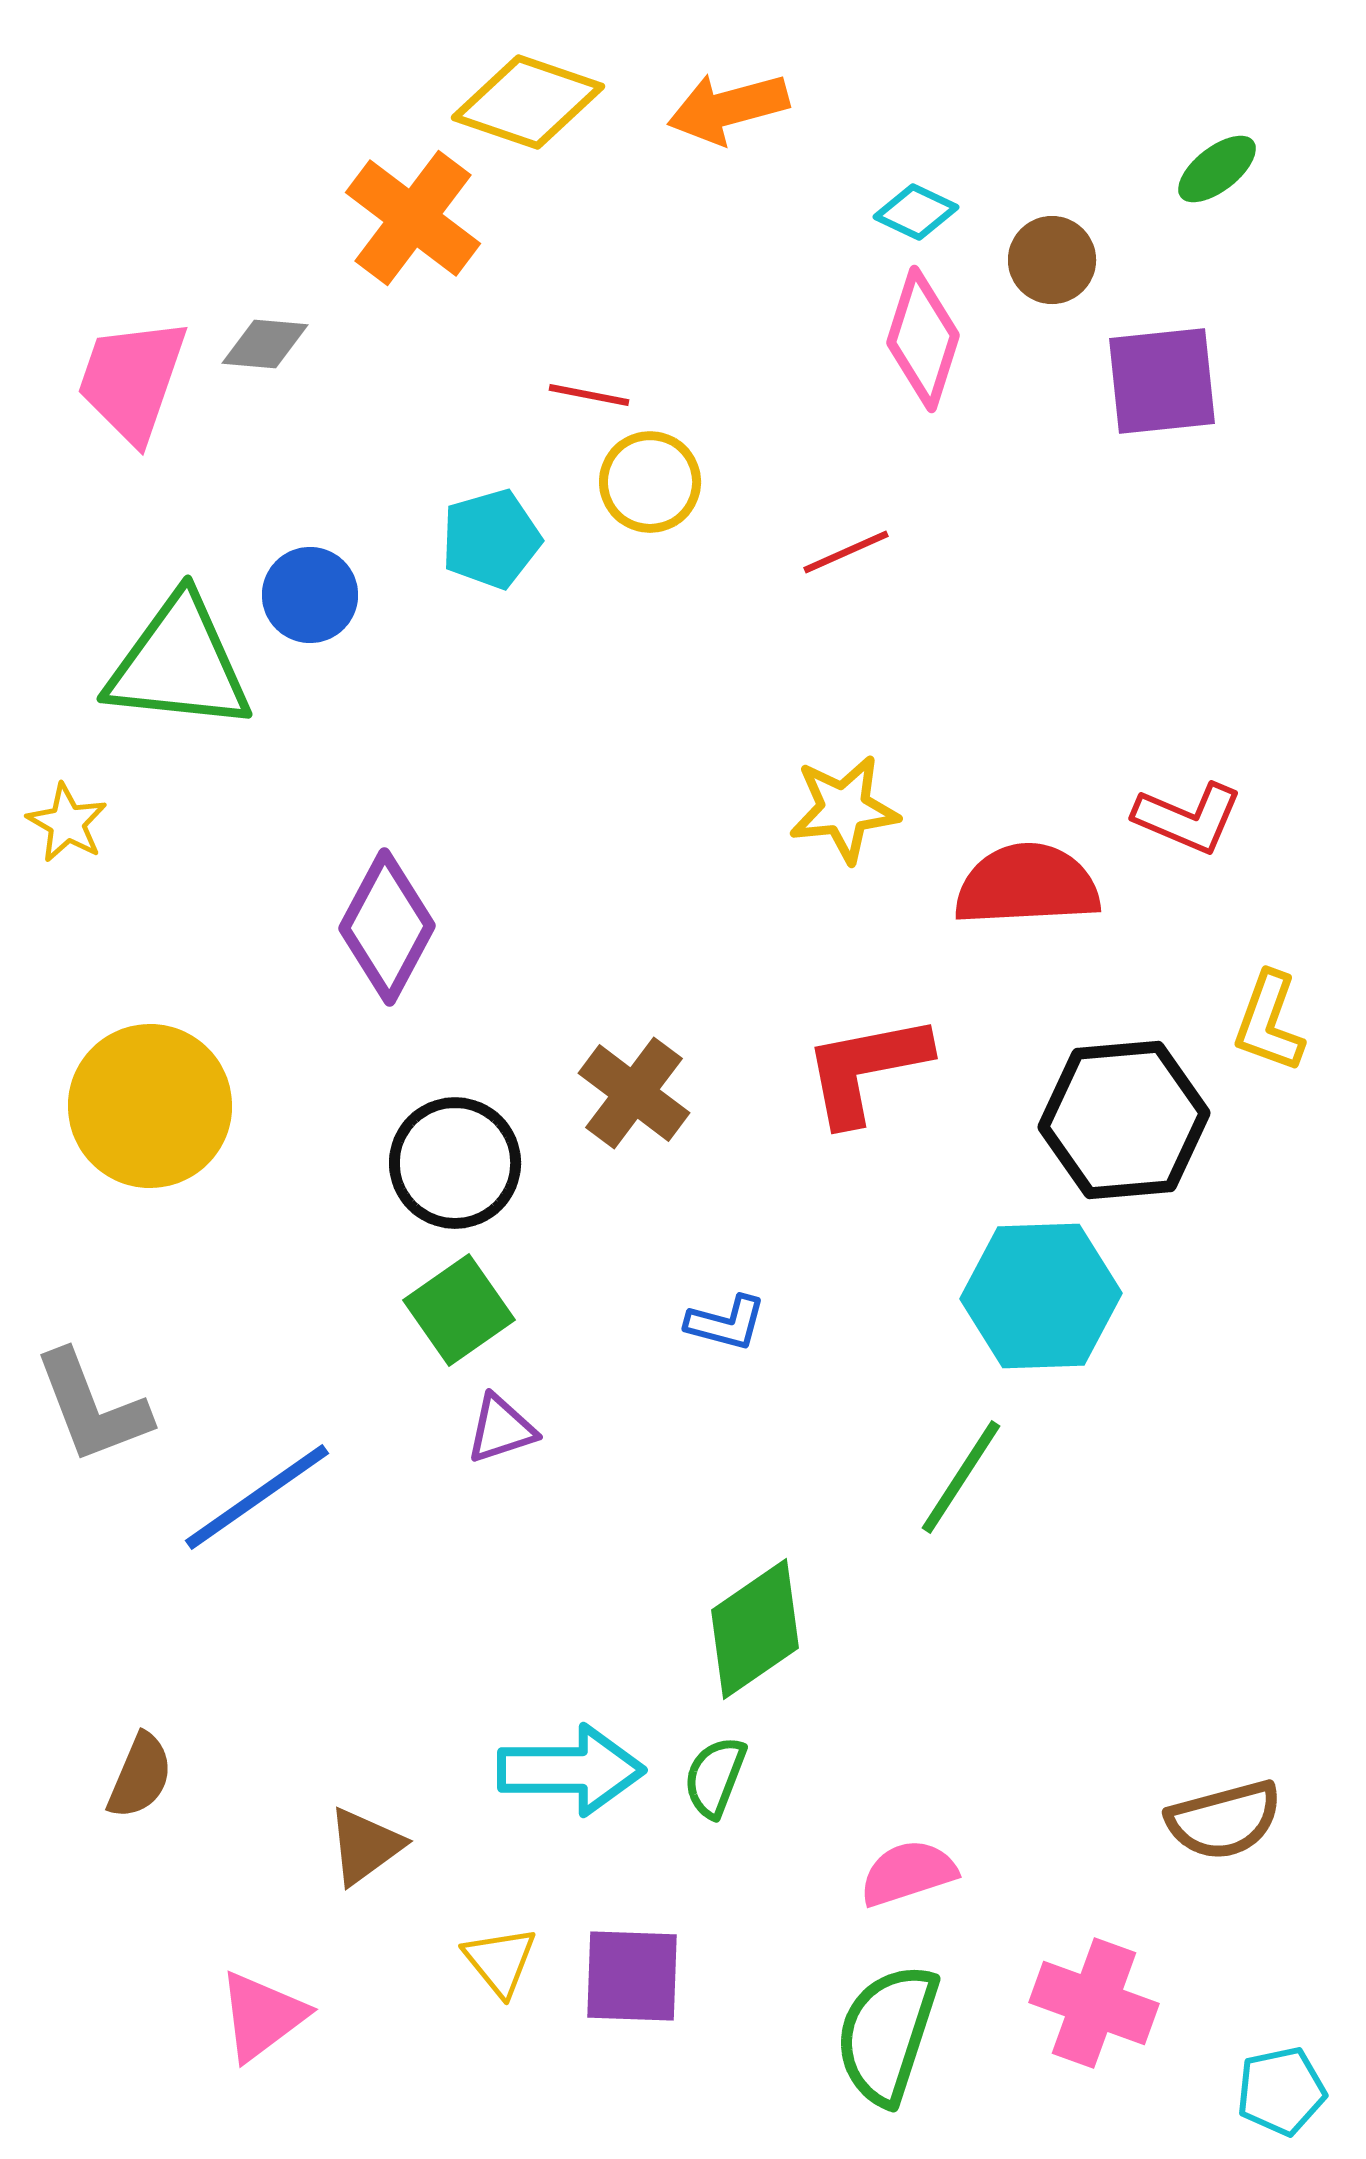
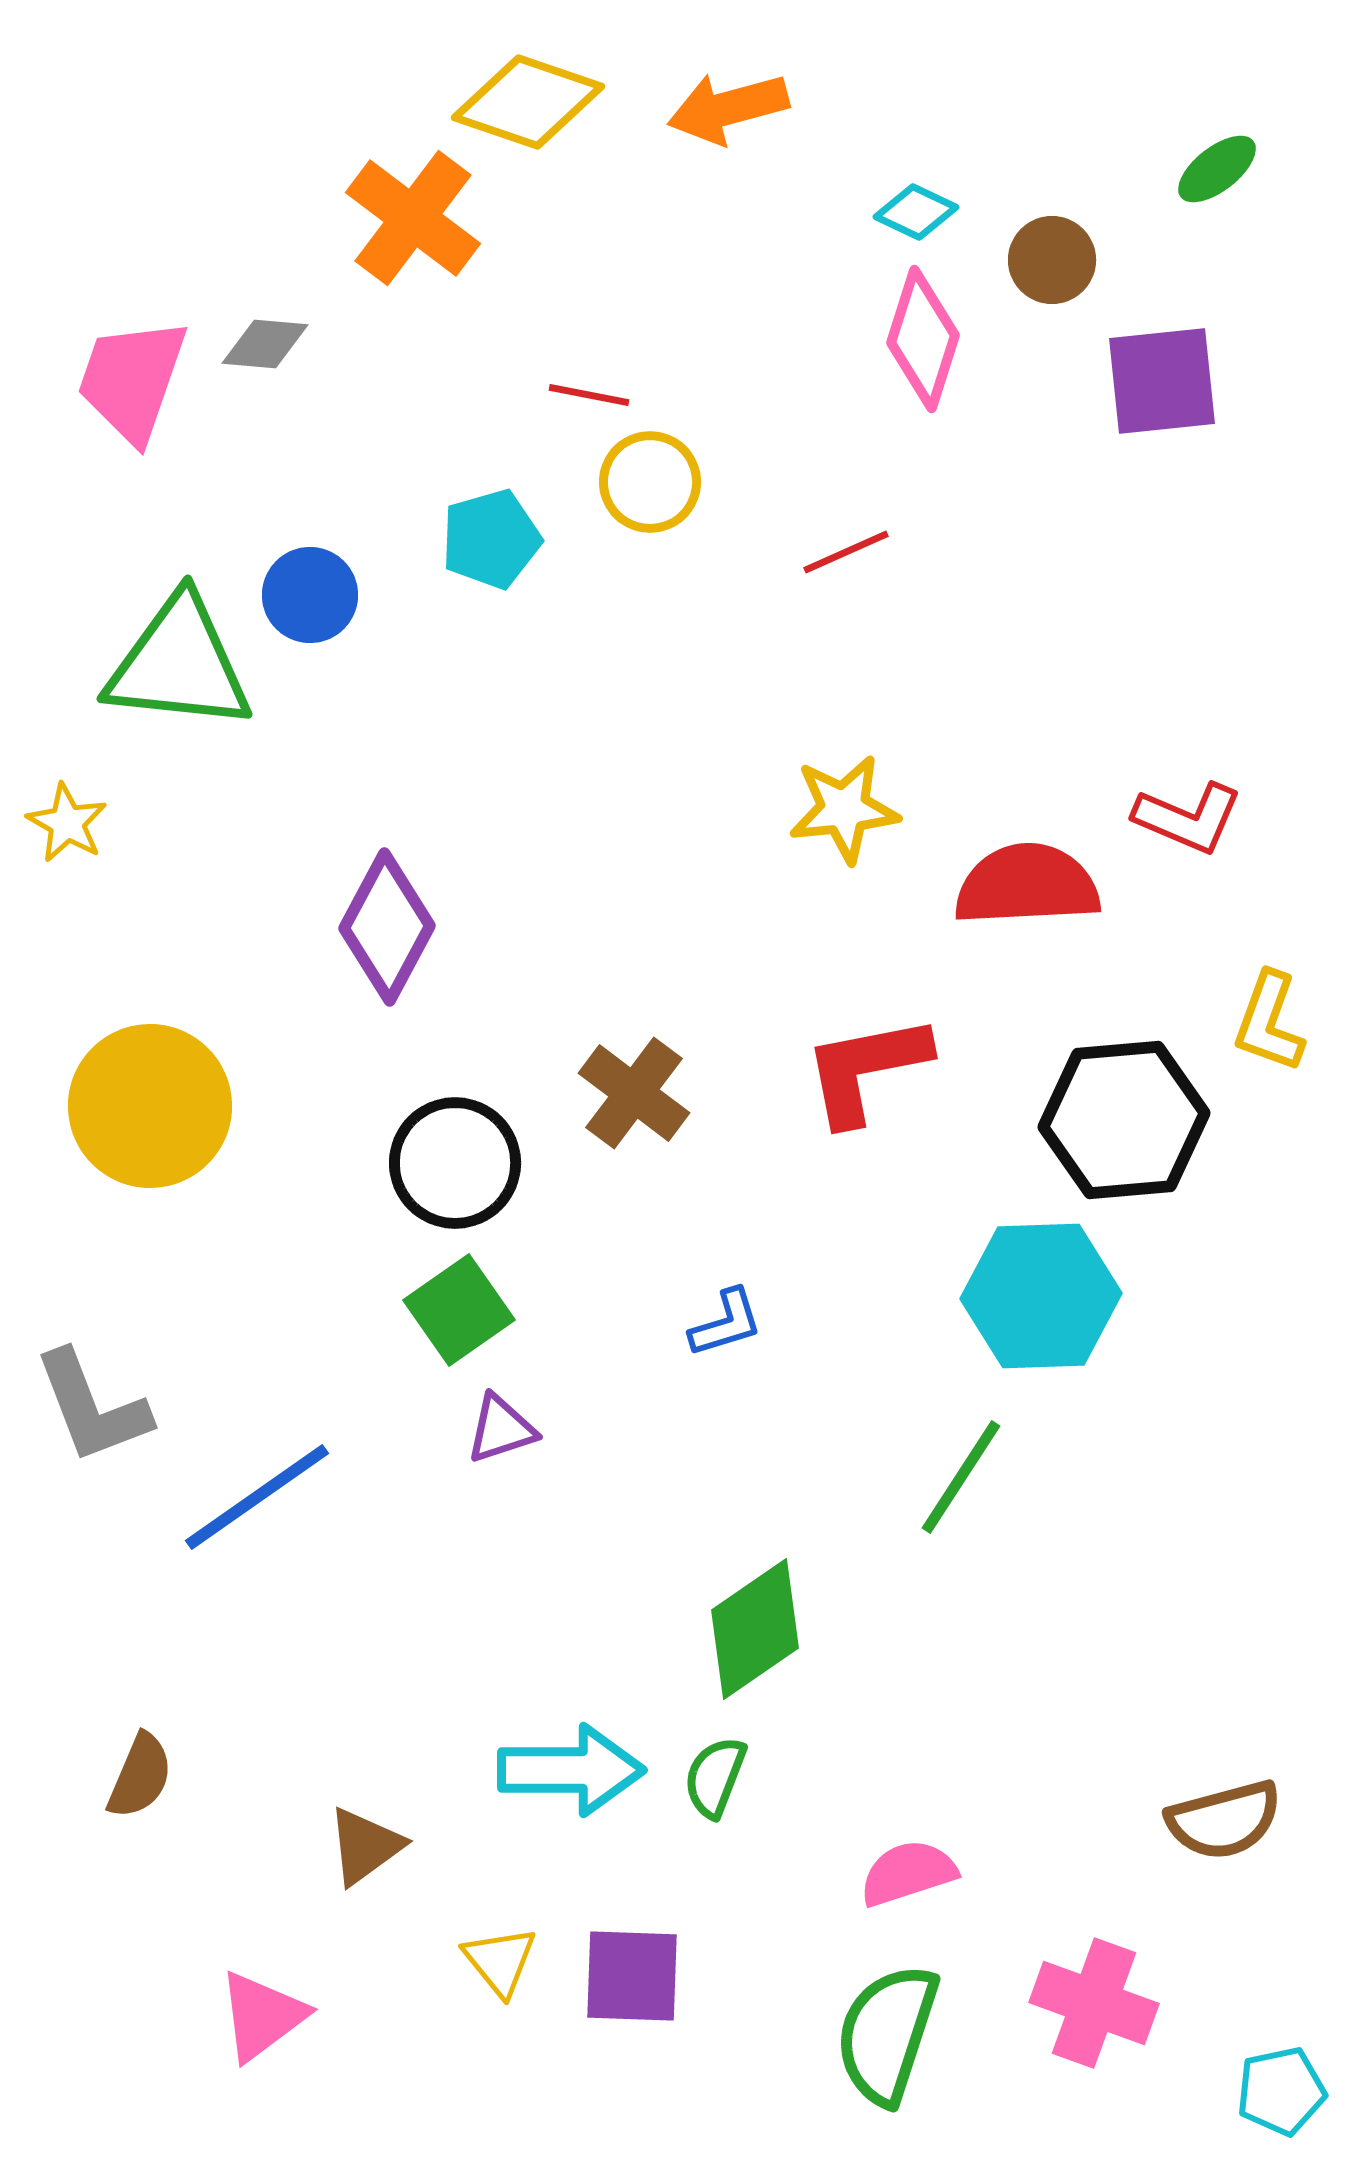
blue L-shape at (726, 1323): rotated 32 degrees counterclockwise
